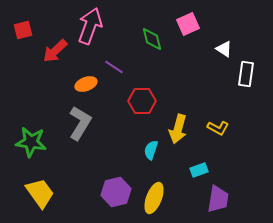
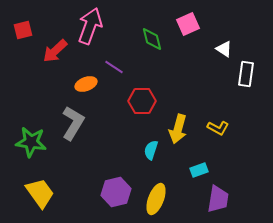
gray L-shape: moved 7 px left
yellow ellipse: moved 2 px right, 1 px down
